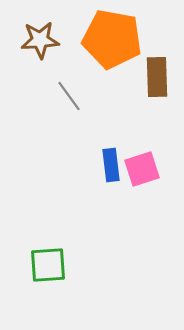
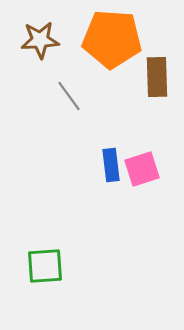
orange pentagon: rotated 6 degrees counterclockwise
green square: moved 3 px left, 1 px down
